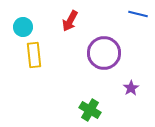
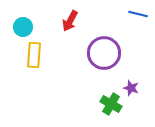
yellow rectangle: rotated 10 degrees clockwise
purple star: rotated 21 degrees counterclockwise
green cross: moved 21 px right, 6 px up
